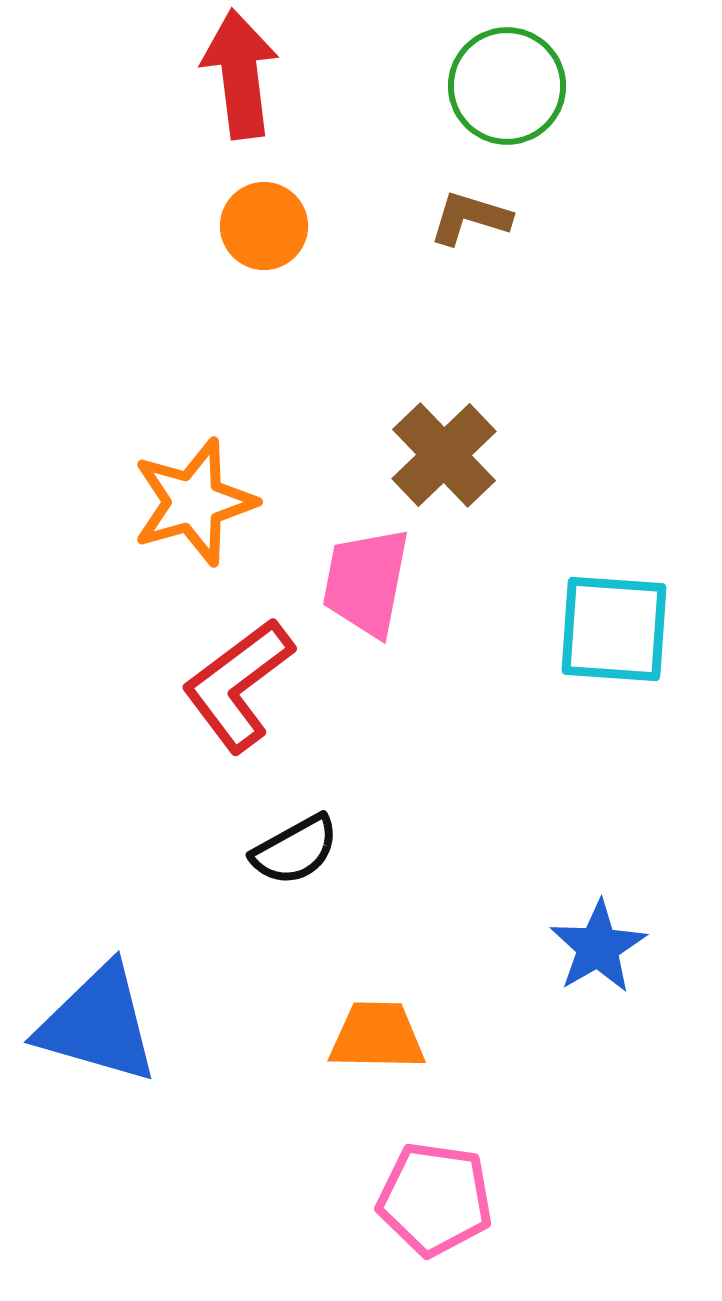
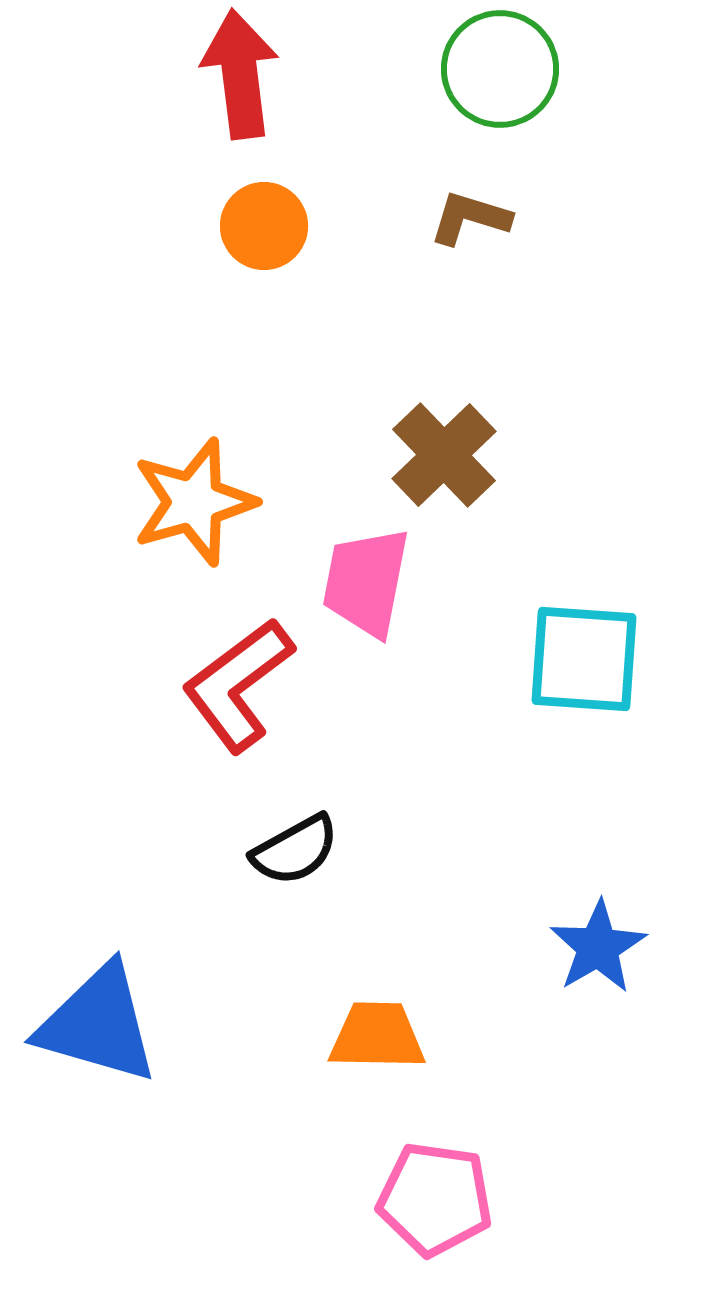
green circle: moved 7 px left, 17 px up
cyan square: moved 30 px left, 30 px down
